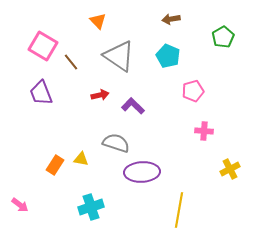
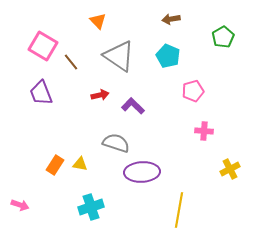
yellow triangle: moved 1 px left, 5 px down
pink arrow: rotated 18 degrees counterclockwise
